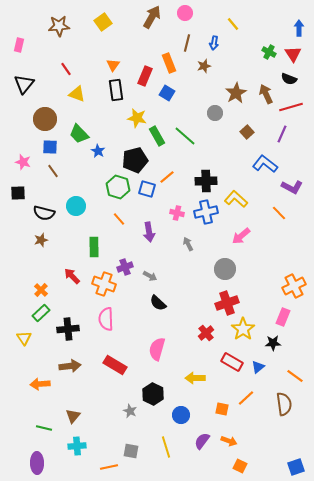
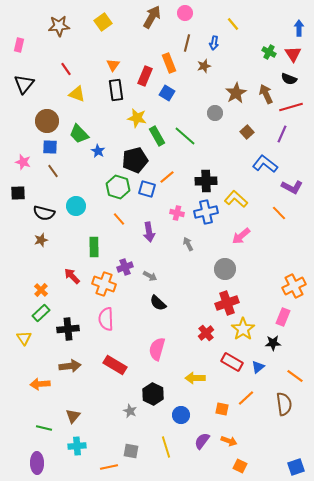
brown circle at (45, 119): moved 2 px right, 2 px down
